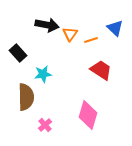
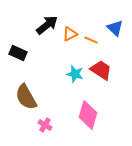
black arrow: rotated 50 degrees counterclockwise
orange triangle: rotated 28 degrees clockwise
orange line: rotated 40 degrees clockwise
black rectangle: rotated 24 degrees counterclockwise
cyan star: moved 32 px right; rotated 24 degrees clockwise
brown semicircle: rotated 152 degrees clockwise
pink cross: rotated 16 degrees counterclockwise
